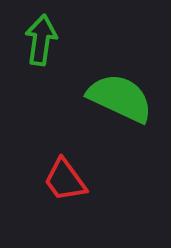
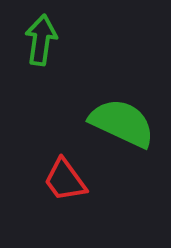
green semicircle: moved 2 px right, 25 px down
